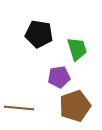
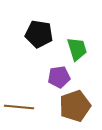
brown line: moved 1 px up
